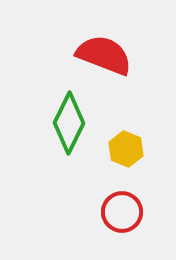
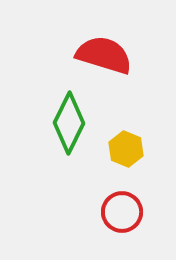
red semicircle: rotated 4 degrees counterclockwise
